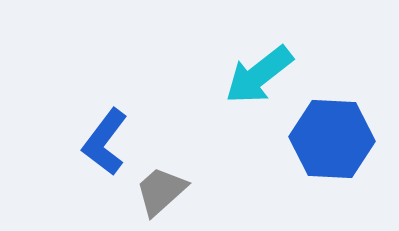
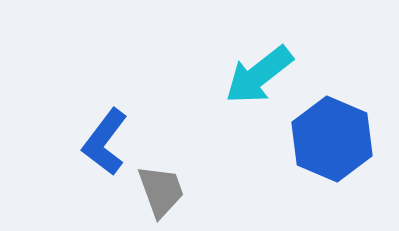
blue hexagon: rotated 20 degrees clockwise
gray trapezoid: rotated 112 degrees clockwise
